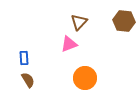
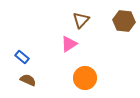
brown triangle: moved 2 px right, 2 px up
pink triangle: rotated 12 degrees counterclockwise
blue rectangle: moved 2 px left, 1 px up; rotated 48 degrees counterclockwise
brown semicircle: rotated 35 degrees counterclockwise
